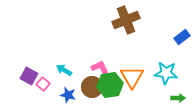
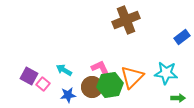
orange triangle: rotated 15 degrees clockwise
blue star: rotated 21 degrees counterclockwise
